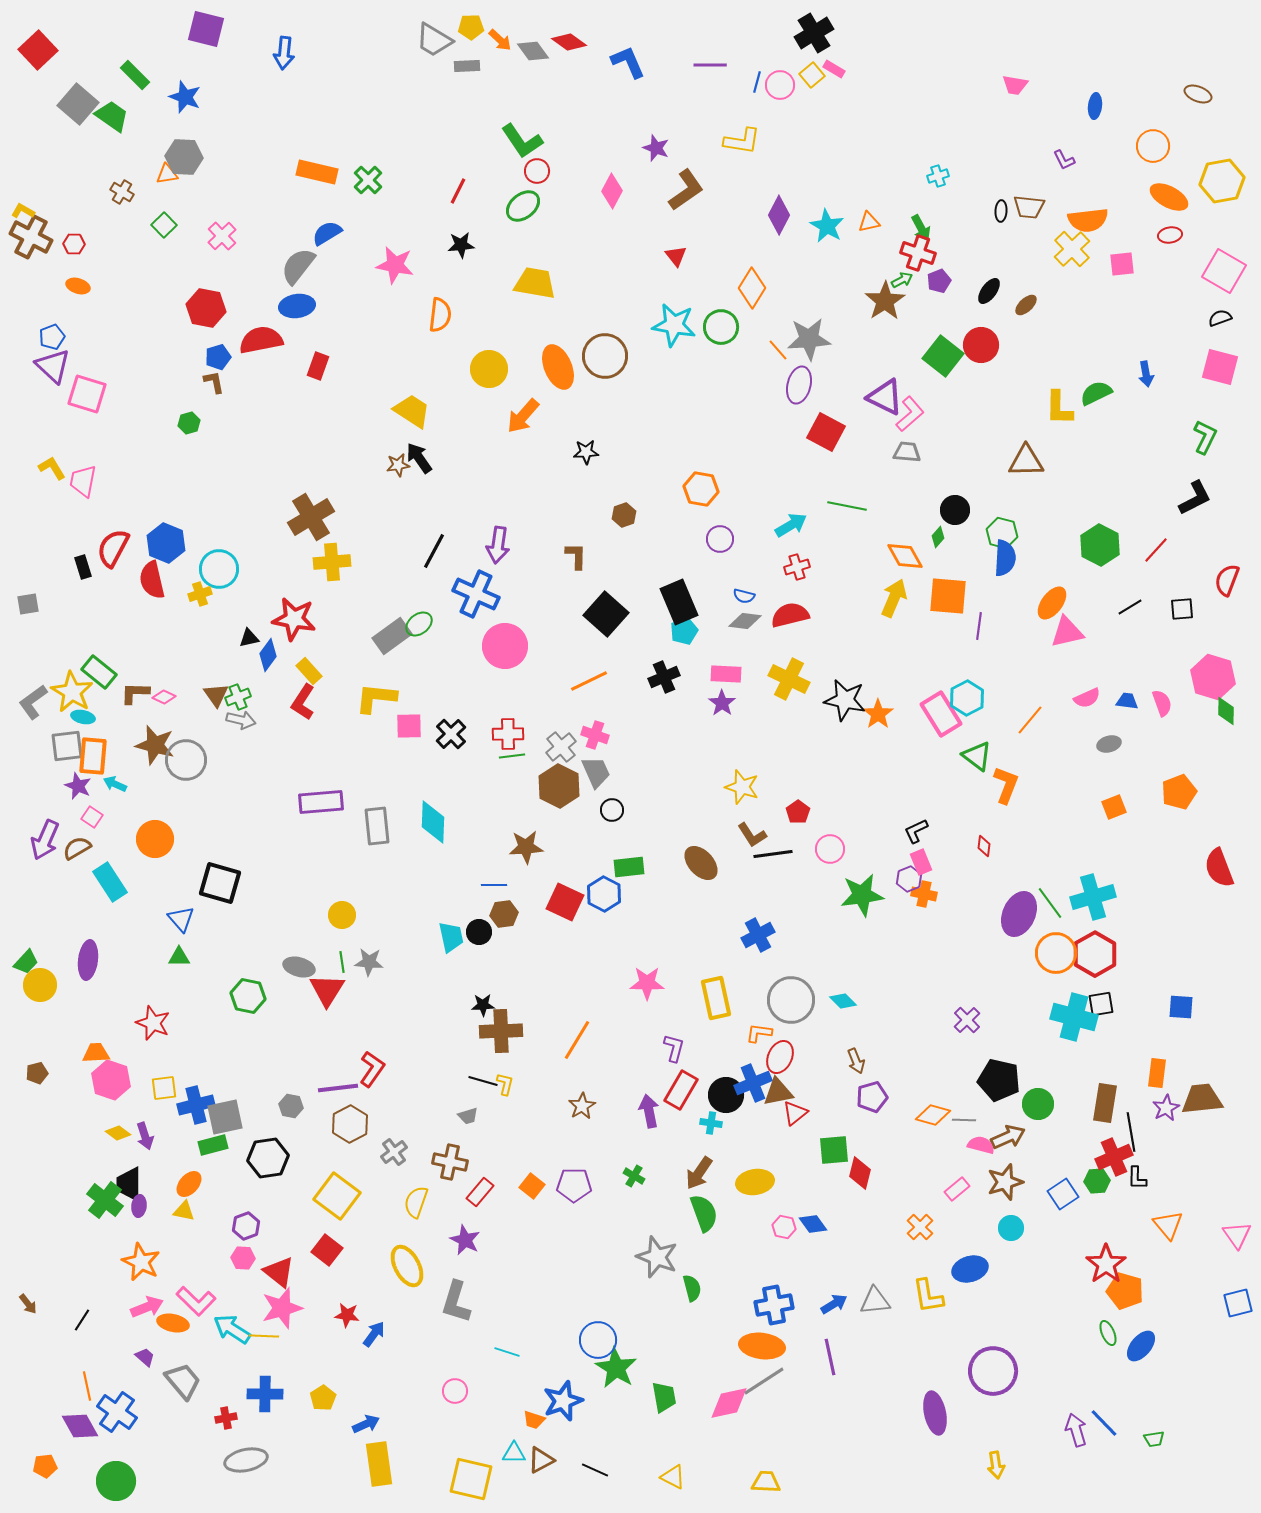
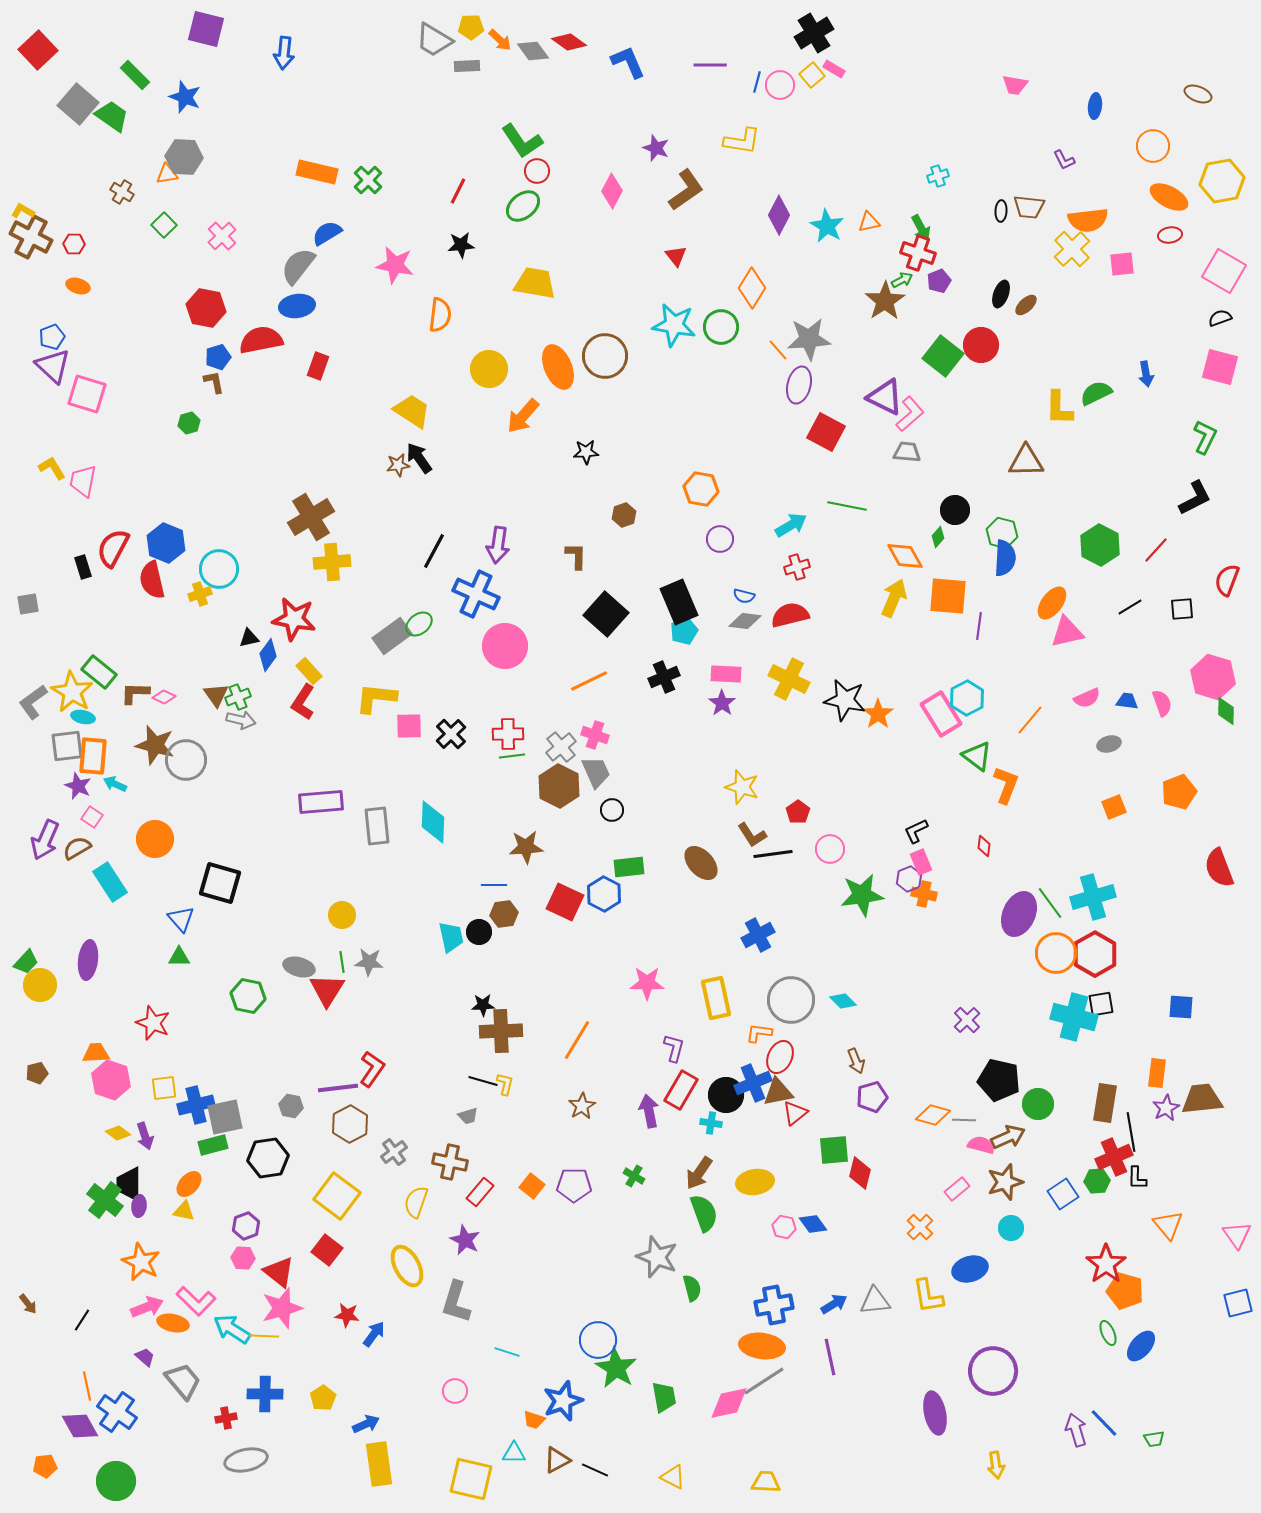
black ellipse at (989, 291): moved 12 px right, 3 px down; rotated 16 degrees counterclockwise
brown triangle at (541, 1460): moved 16 px right
